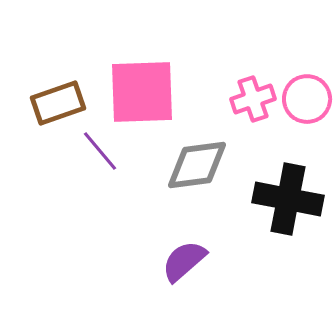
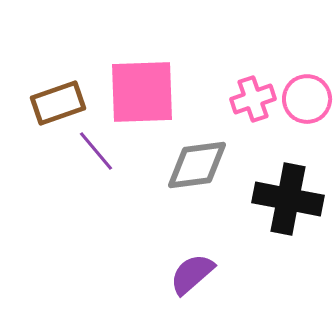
purple line: moved 4 px left
purple semicircle: moved 8 px right, 13 px down
